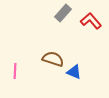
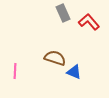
gray rectangle: rotated 66 degrees counterclockwise
red L-shape: moved 2 px left, 1 px down
brown semicircle: moved 2 px right, 1 px up
